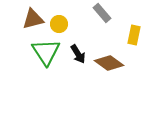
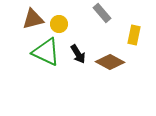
green triangle: rotated 32 degrees counterclockwise
brown diamond: moved 1 px right, 1 px up; rotated 8 degrees counterclockwise
